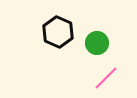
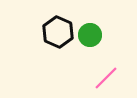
green circle: moved 7 px left, 8 px up
